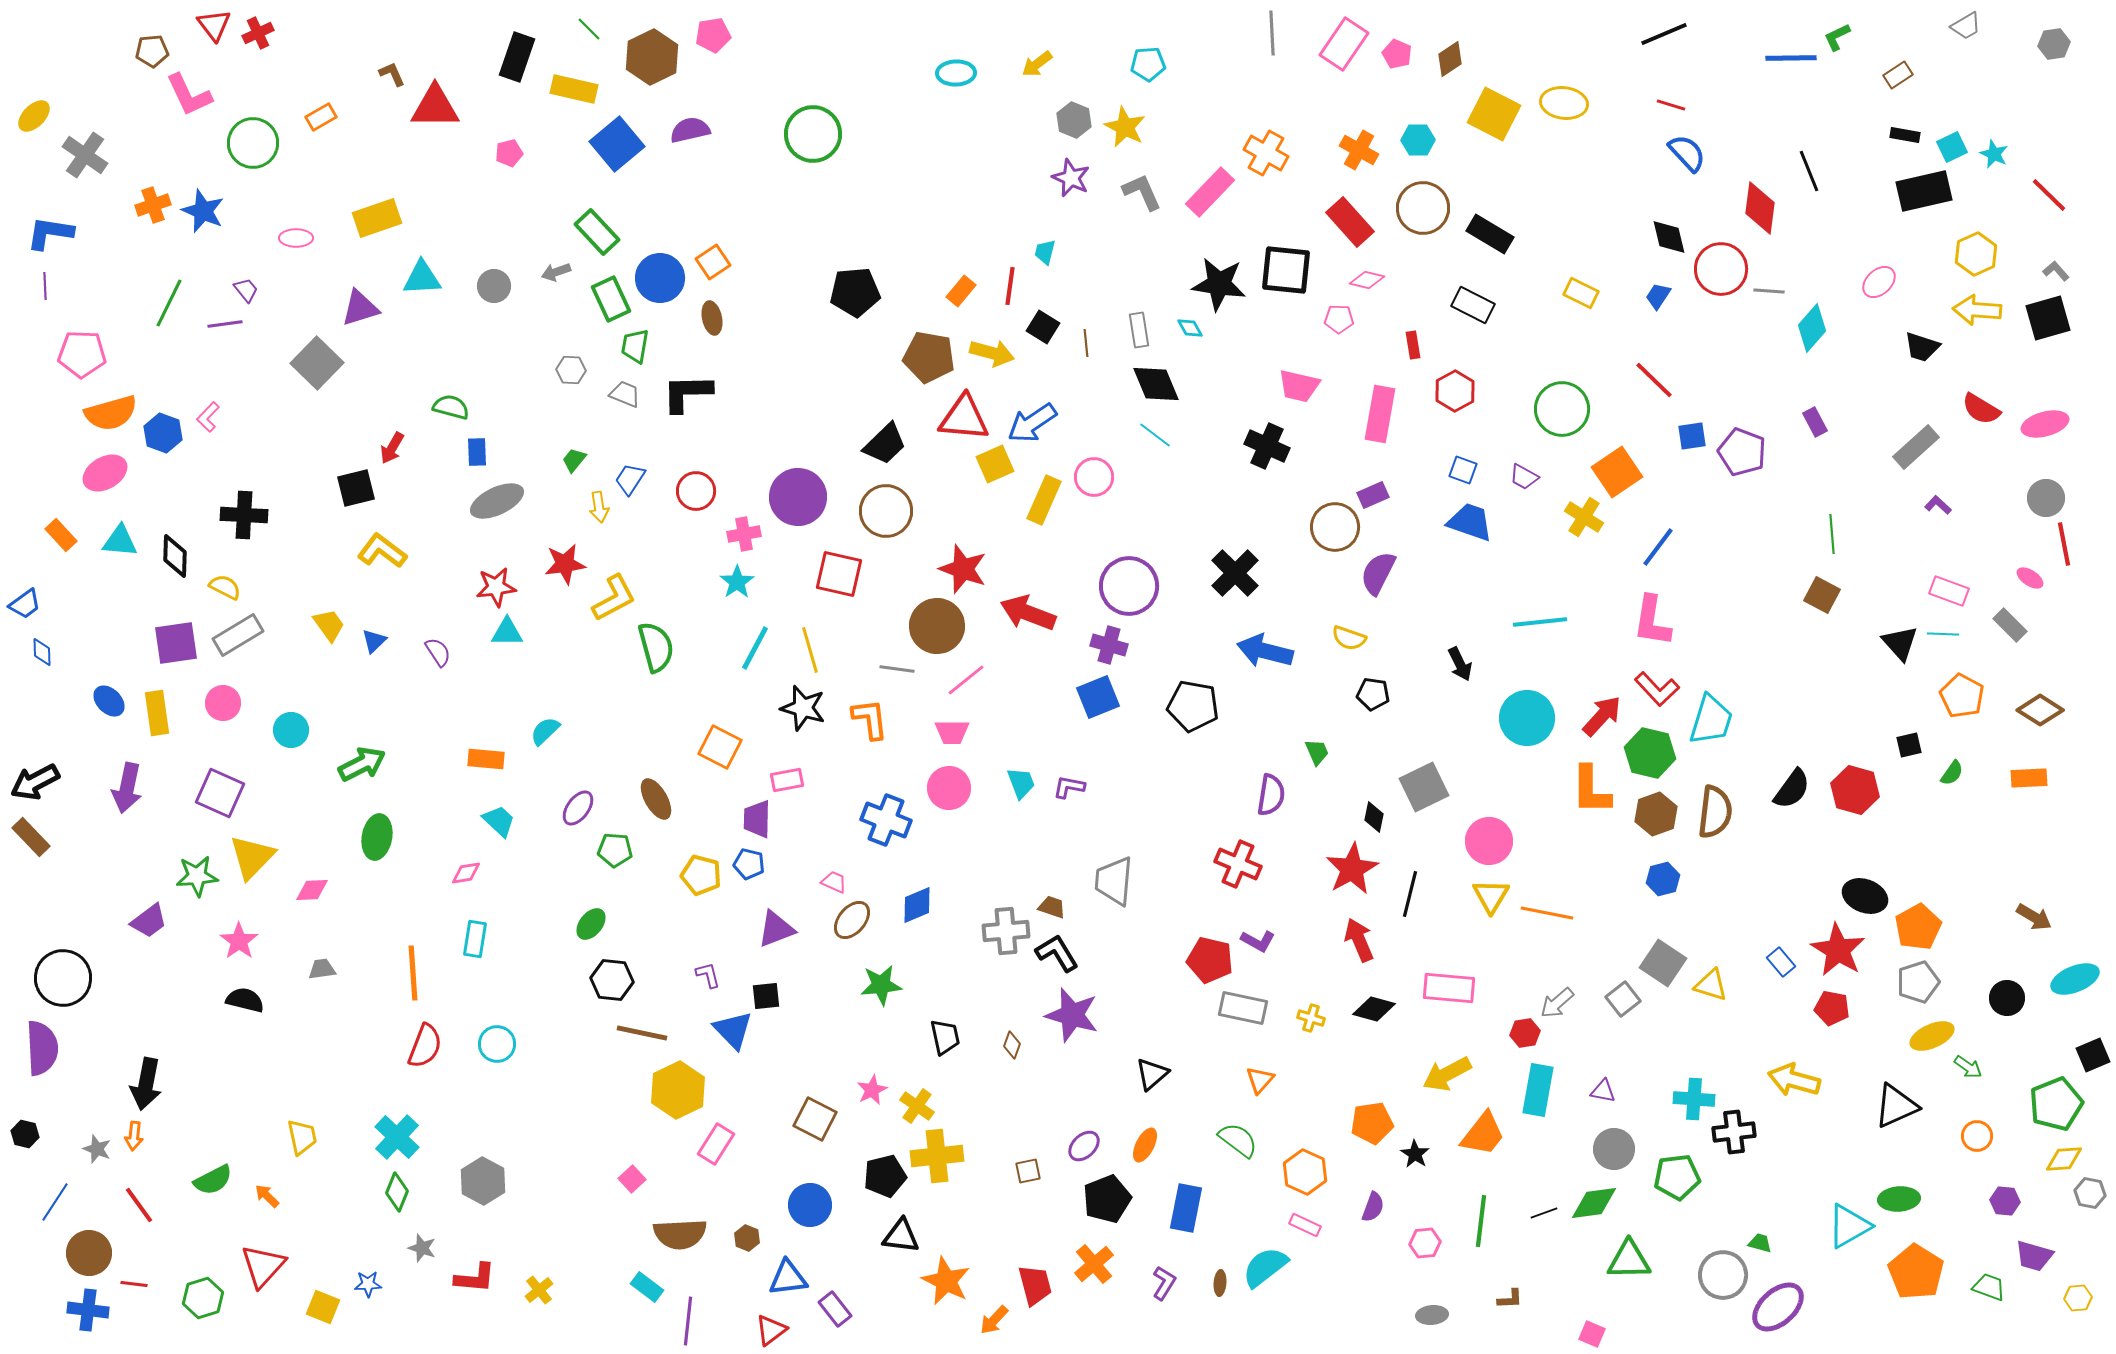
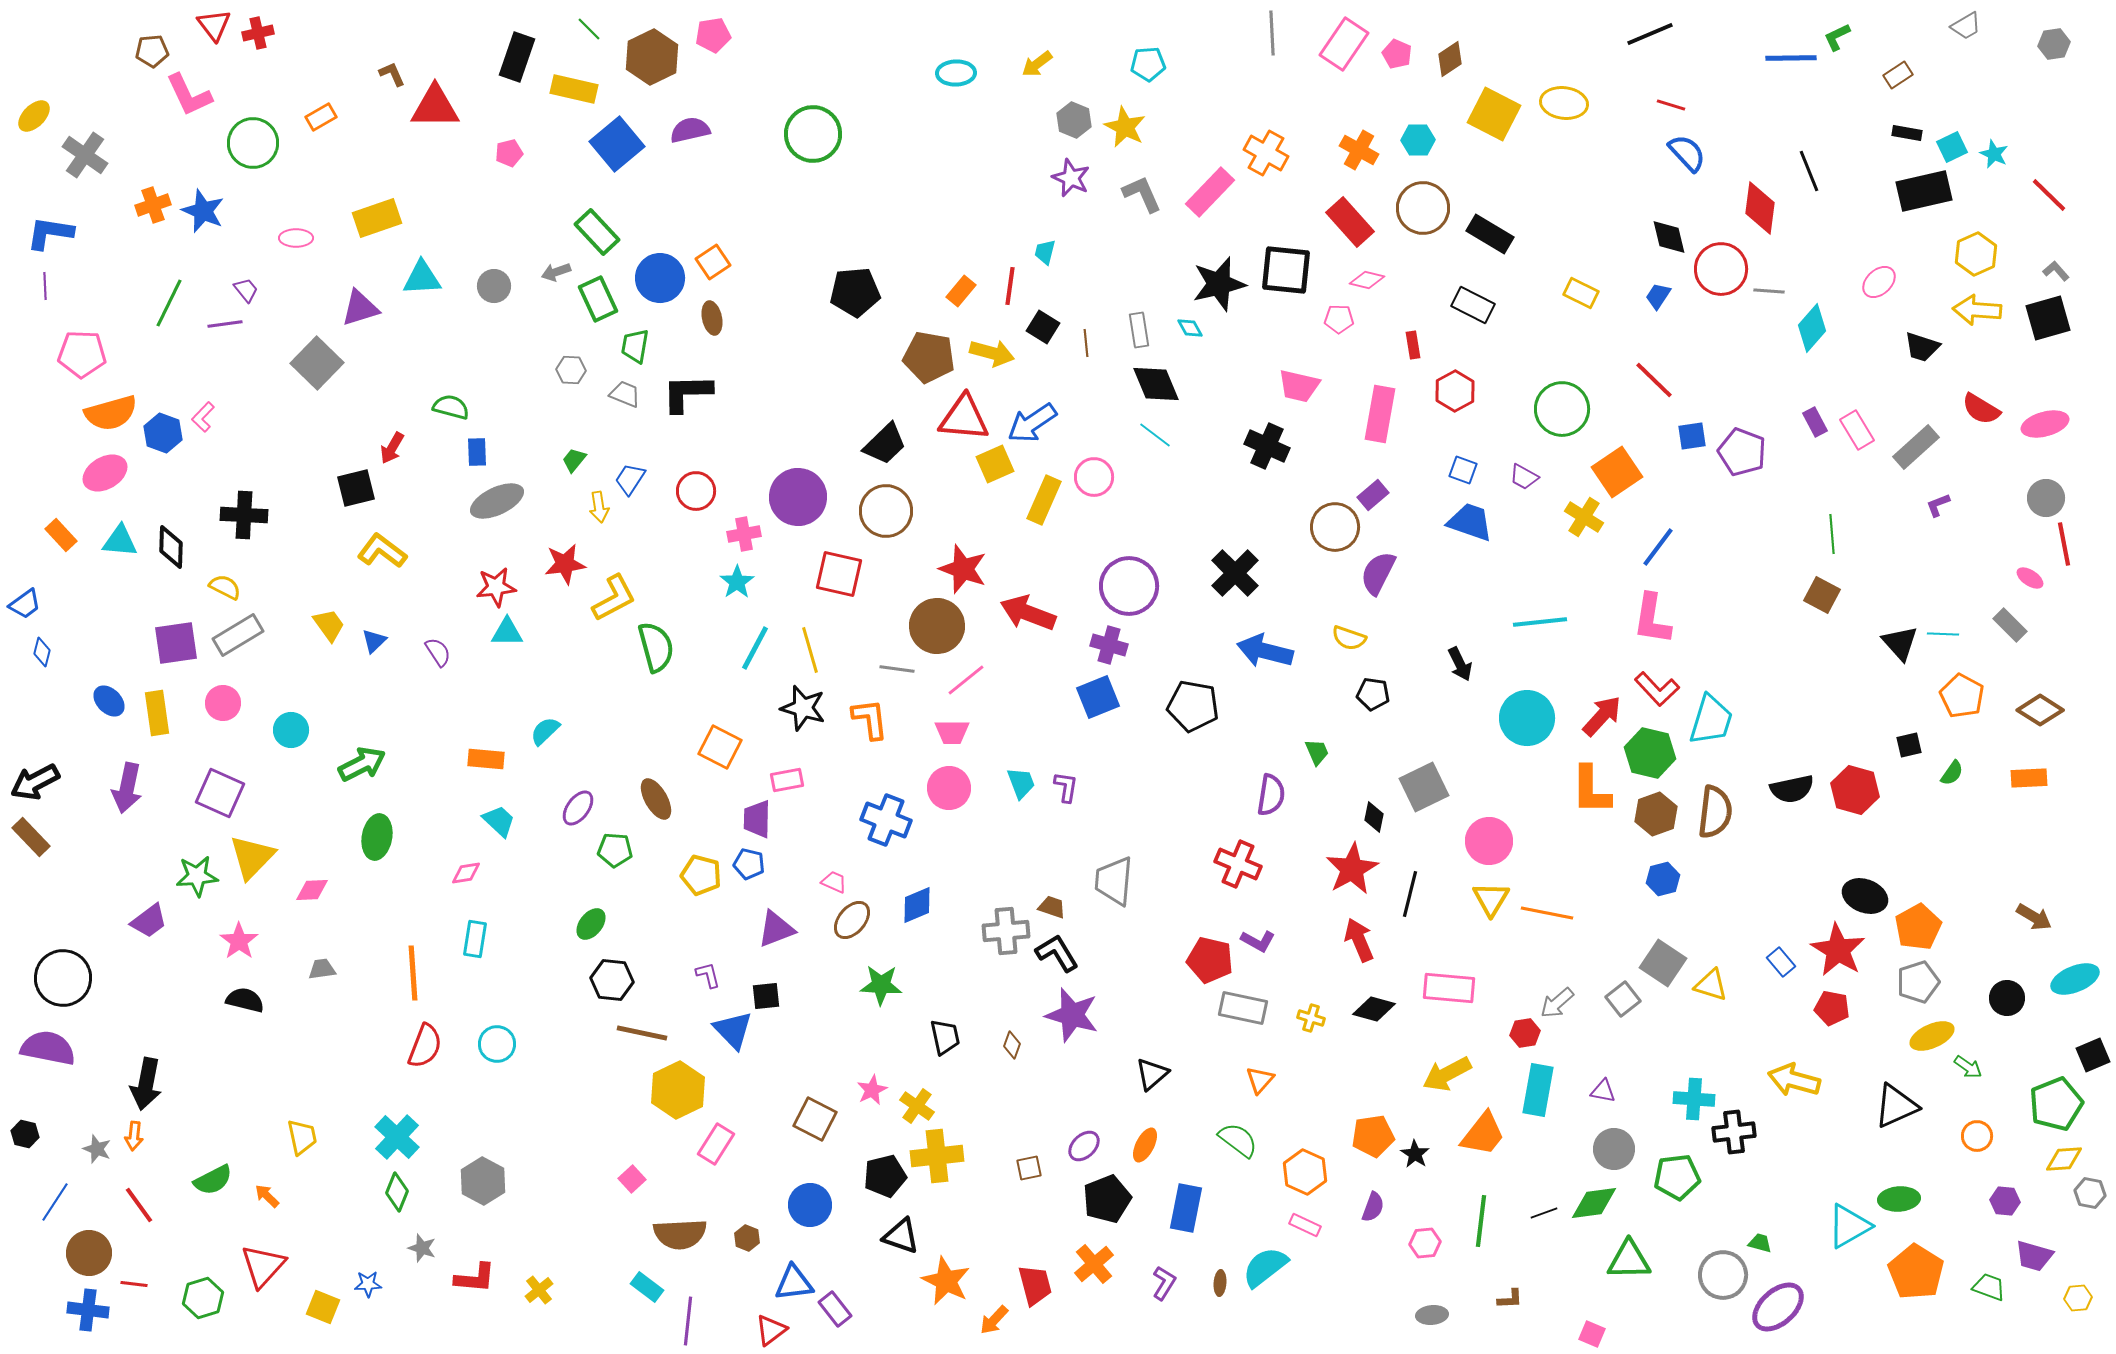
red cross at (258, 33): rotated 12 degrees clockwise
black line at (1664, 34): moved 14 px left
black rectangle at (1905, 135): moved 2 px right, 2 px up
gray L-shape at (1142, 192): moved 2 px down
black star at (1219, 284): rotated 22 degrees counterclockwise
green rectangle at (611, 299): moved 13 px left
pink L-shape at (208, 417): moved 5 px left
purple rectangle at (1373, 495): rotated 16 degrees counterclockwise
purple L-shape at (1938, 505): rotated 64 degrees counterclockwise
black diamond at (175, 556): moved 4 px left, 9 px up
pink rectangle at (1949, 591): moved 92 px left, 161 px up; rotated 39 degrees clockwise
pink L-shape at (1652, 621): moved 2 px up
blue diamond at (42, 652): rotated 16 degrees clockwise
purple L-shape at (1069, 787): moved 3 px left; rotated 88 degrees clockwise
black semicircle at (1792, 789): rotated 42 degrees clockwise
yellow triangle at (1491, 896): moved 3 px down
green star at (881, 985): rotated 9 degrees clockwise
purple semicircle at (42, 1048): moved 6 px right; rotated 76 degrees counterclockwise
orange pentagon at (1372, 1123): moved 1 px right, 13 px down
brown square at (1028, 1171): moved 1 px right, 3 px up
black triangle at (901, 1236): rotated 12 degrees clockwise
blue triangle at (788, 1278): moved 6 px right, 5 px down
